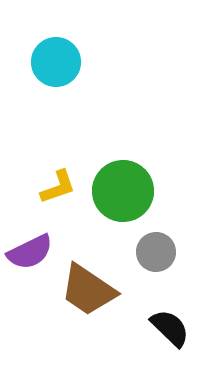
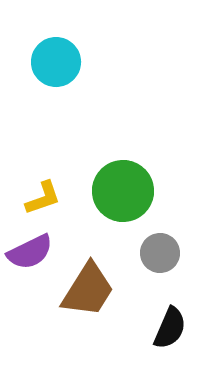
yellow L-shape: moved 15 px left, 11 px down
gray circle: moved 4 px right, 1 px down
brown trapezoid: rotated 92 degrees counterclockwise
black semicircle: rotated 69 degrees clockwise
